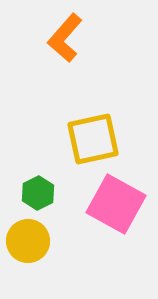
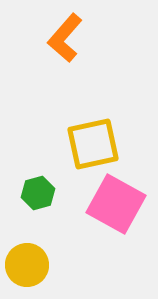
yellow square: moved 5 px down
green hexagon: rotated 12 degrees clockwise
yellow circle: moved 1 px left, 24 px down
